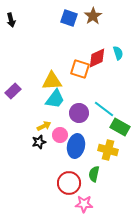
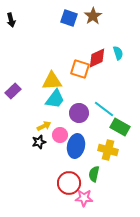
pink star: moved 6 px up
